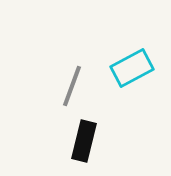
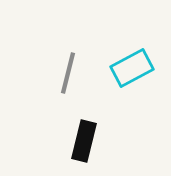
gray line: moved 4 px left, 13 px up; rotated 6 degrees counterclockwise
